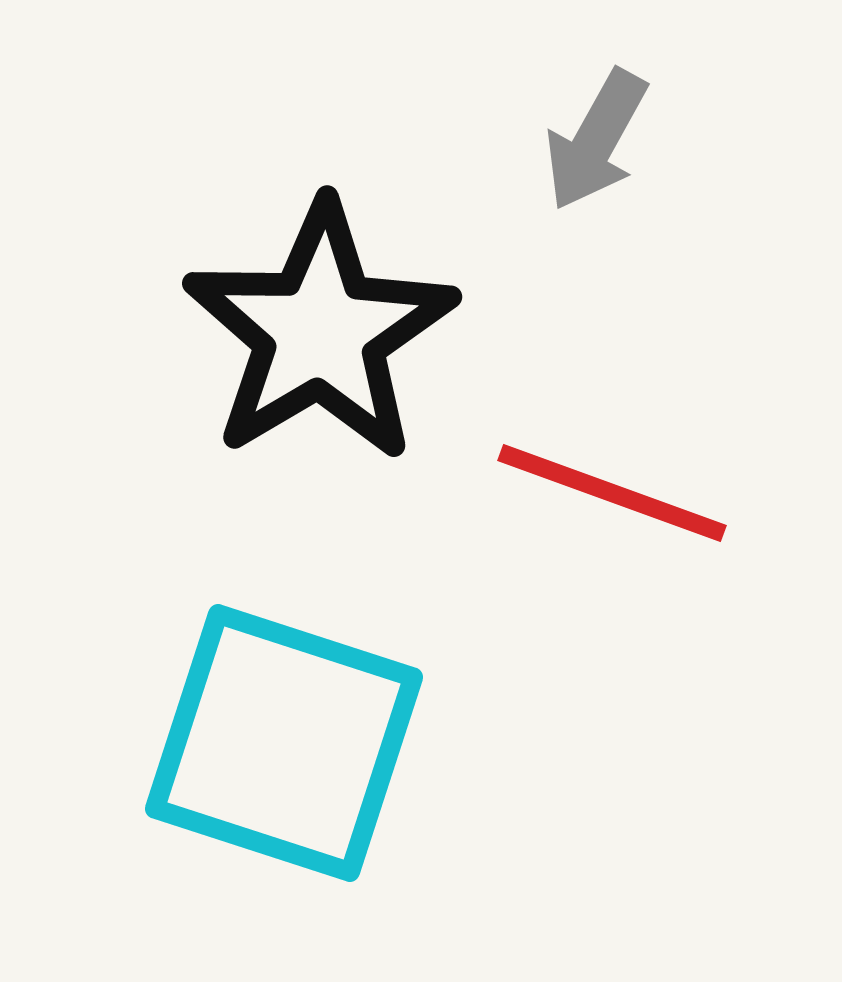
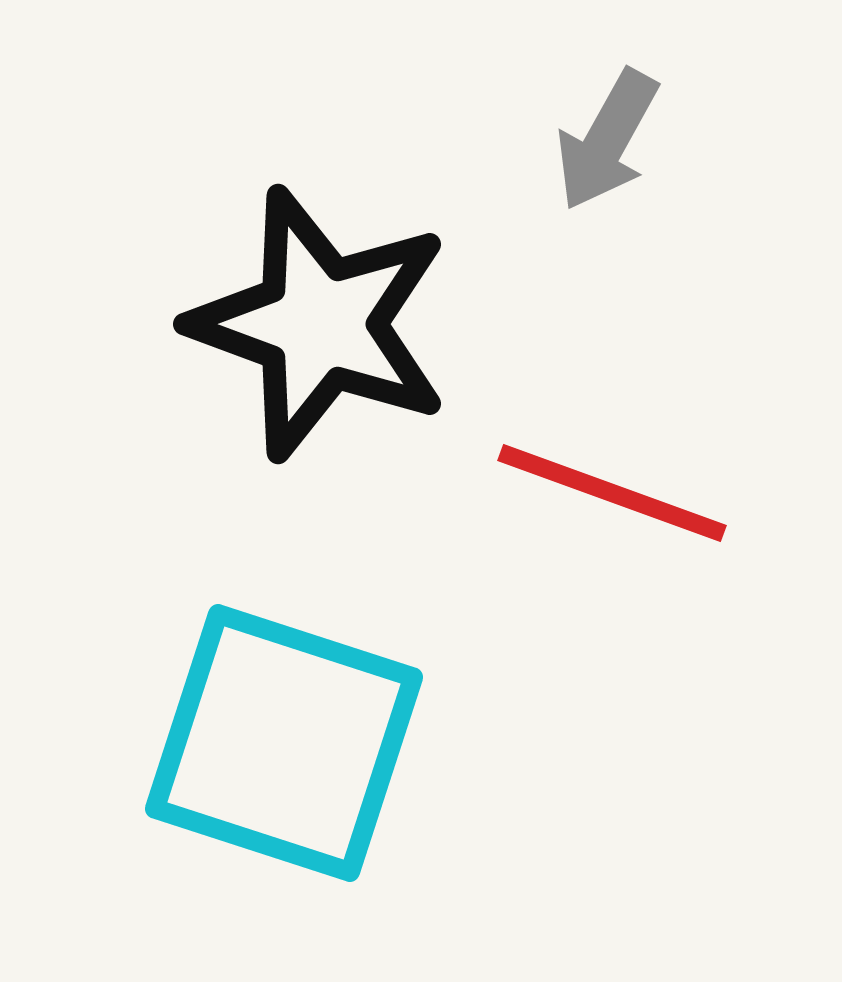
gray arrow: moved 11 px right
black star: moved 8 px up; rotated 21 degrees counterclockwise
